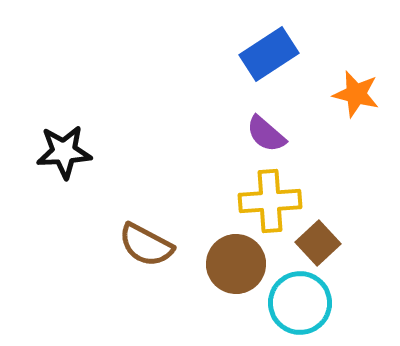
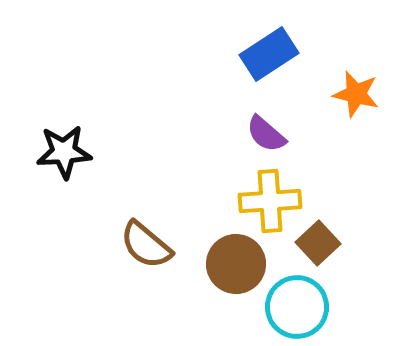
brown semicircle: rotated 12 degrees clockwise
cyan circle: moved 3 px left, 4 px down
